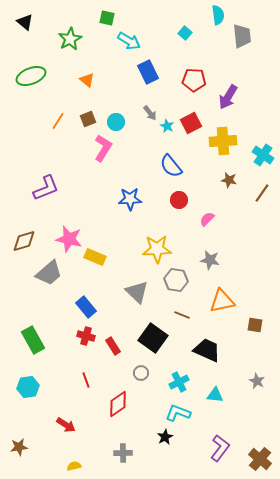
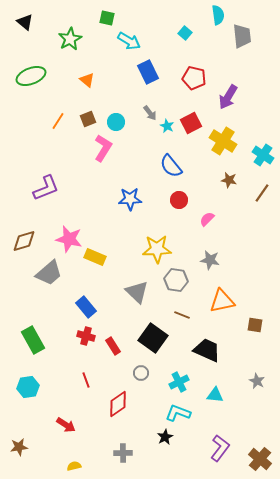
red pentagon at (194, 80): moved 2 px up; rotated 10 degrees clockwise
yellow cross at (223, 141): rotated 36 degrees clockwise
